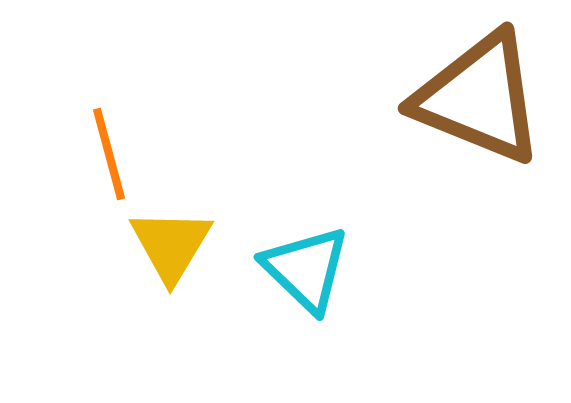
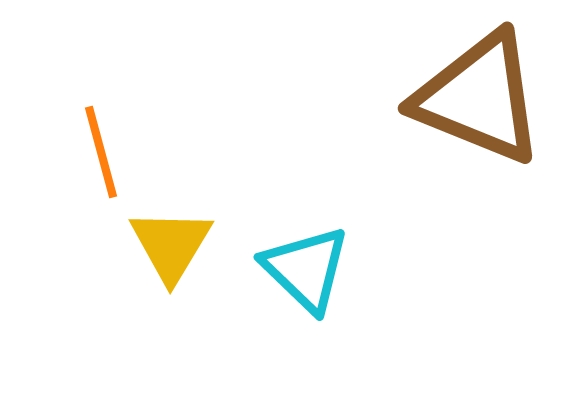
orange line: moved 8 px left, 2 px up
